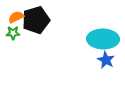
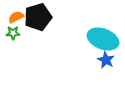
black pentagon: moved 2 px right, 3 px up
cyan ellipse: rotated 20 degrees clockwise
